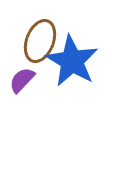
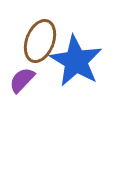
blue star: moved 4 px right
